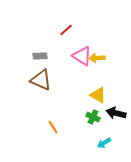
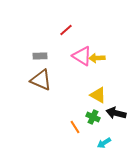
orange line: moved 22 px right
